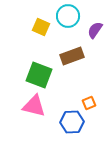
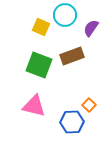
cyan circle: moved 3 px left, 1 px up
purple semicircle: moved 4 px left, 2 px up
green square: moved 10 px up
orange square: moved 2 px down; rotated 24 degrees counterclockwise
